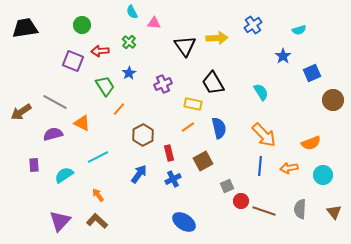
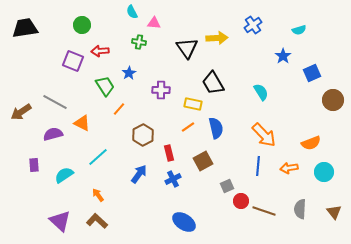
green cross at (129, 42): moved 10 px right; rotated 32 degrees counterclockwise
black triangle at (185, 46): moved 2 px right, 2 px down
purple cross at (163, 84): moved 2 px left, 6 px down; rotated 24 degrees clockwise
blue semicircle at (219, 128): moved 3 px left
cyan line at (98, 157): rotated 15 degrees counterclockwise
blue line at (260, 166): moved 2 px left
cyan circle at (323, 175): moved 1 px right, 3 px up
purple triangle at (60, 221): rotated 30 degrees counterclockwise
